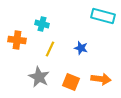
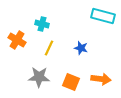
orange cross: rotated 24 degrees clockwise
yellow line: moved 1 px left, 1 px up
gray star: rotated 25 degrees counterclockwise
